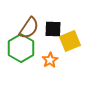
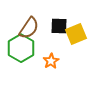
black square: moved 6 px right, 3 px up
yellow square: moved 6 px right, 7 px up
orange star: moved 1 px right, 1 px down
